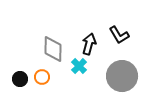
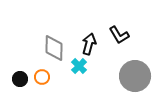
gray diamond: moved 1 px right, 1 px up
gray circle: moved 13 px right
